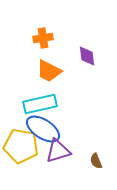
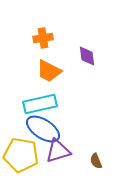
yellow pentagon: moved 9 px down
